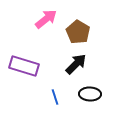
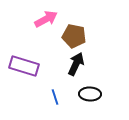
pink arrow: rotated 10 degrees clockwise
brown pentagon: moved 4 px left, 4 px down; rotated 20 degrees counterclockwise
black arrow: rotated 20 degrees counterclockwise
